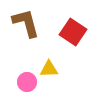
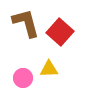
red square: moved 13 px left; rotated 8 degrees clockwise
pink circle: moved 4 px left, 4 px up
